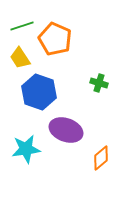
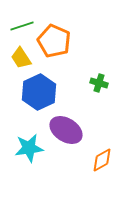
orange pentagon: moved 1 px left, 2 px down
yellow trapezoid: moved 1 px right
blue hexagon: rotated 16 degrees clockwise
purple ellipse: rotated 12 degrees clockwise
cyan star: moved 3 px right, 1 px up
orange diamond: moved 1 px right, 2 px down; rotated 10 degrees clockwise
